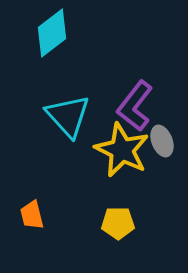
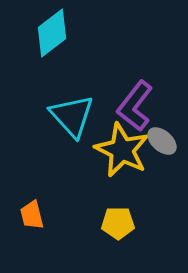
cyan triangle: moved 4 px right
gray ellipse: rotated 28 degrees counterclockwise
